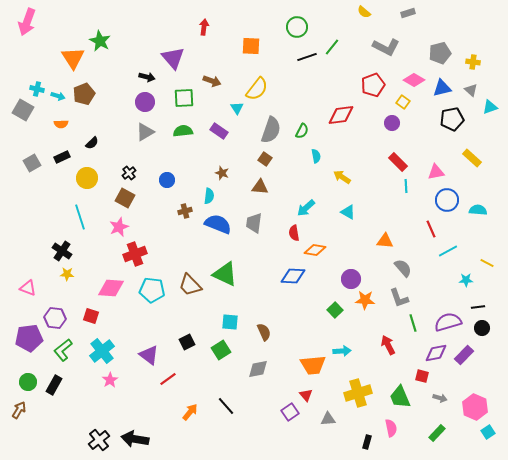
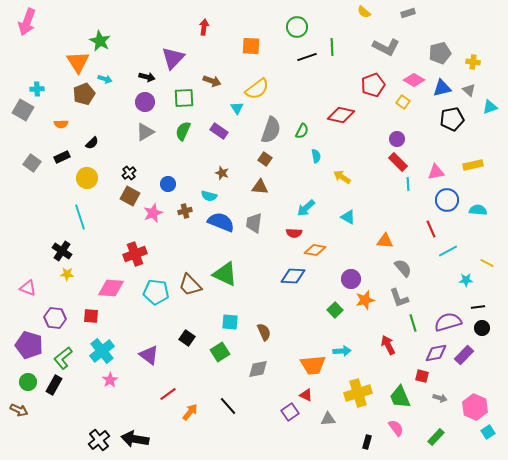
green line at (332, 47): rotated 42 degrees counterclockwise
orange triangle at (73, 58): moved 5 px right, 4 px down
purple triangle at (173, 58): rotated 25 degrees clockwise
cyan cross at (37, 89): rotated 16 degrees counterclockwise
yellow semicircle at (257, 89): rotated 15 degrees clockwise
gray triangle at (471, 90): moved 2 px left
cyan arrow at (58, 96): moved 47 px right, 17 px up
red diamond at (341, 115): rotated 20 degrees clockwise
purple circle at (392, 123): moved 5 px right, 16 px down
green semicircle at (183, 131): rotated 60 degrees counterclockwise
yellow rectangle at (472, 158): moved 1 px right, 7 px down; rotated 54 degrees counterclockwise
gray square at (32, 163): rotated 24 degrees counterclockwise
blue circle at (167, 180): moved 1 px right, 4 px down
cyan line at (406, 186): moved 2 px right, 2 px up
cyan semicircle at (209, 196): rotated 98 degrees clockwise
brown square at (125, 198): moved 5 px right, 2 px up
cyan triangle at (348, 212): moved 5 px down
blue semicircle at (218, 224): moved 3 px right, 2 px up
pink star at (119, 227): moved 34 px right, 14 px up
red semicircle at (294, 233): rotated 77 degrees counterclockwise
cyan pentagon at (152, 290): moved 4 px right, 2 px down
orange star at (365, 300): rotated 18 degrees counterclockwise
red square at (91, 316): rotated 14 degrees counterclockwise
purple pentagon at (29, 338): moved 7 px down; rotated 24 degrees clockwise
black square at (187, 342): moved 4 px up; rotated 28 degrees counterclockwise
green L-shape at (63, 350): moved 8 px down
green square at (221, 350): moved 1 px left, 2 px down
red line at (168, 379): moved 15 px down
red triangle at (306, 395): rotated 24 degrees counterclockwise
black line at (226, 406): moved 2 px right
brown arrow at (19, 410): rotated 84 degrees clockwise
pink semicircle at (391, 428): moved 5 px right; rotated 24 degrees counterclockwise
green rectangle at (437, 433): moved 1 px left, 4 px down
